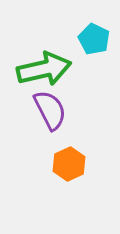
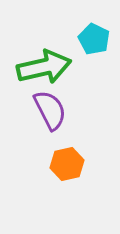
green arrow: moved 2 px up
orange hexagon: moved 2 px left; rotated 12 degrees clockwise
